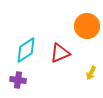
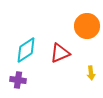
yellow arrow: rotated 32 degrees counterclockwise
